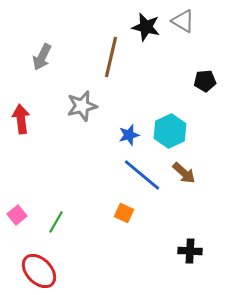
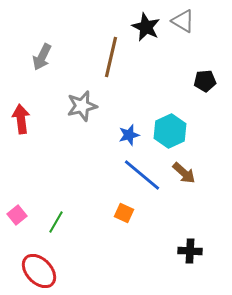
black star: rotated 12 degrees clockwise
